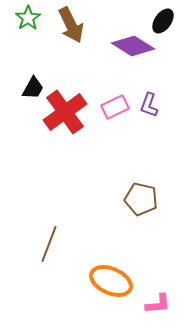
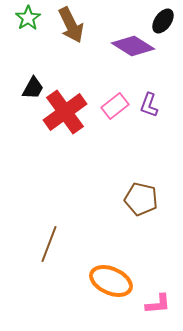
pink rectangle: moved 1 px up; rotated 12 degrees counterclockwise
